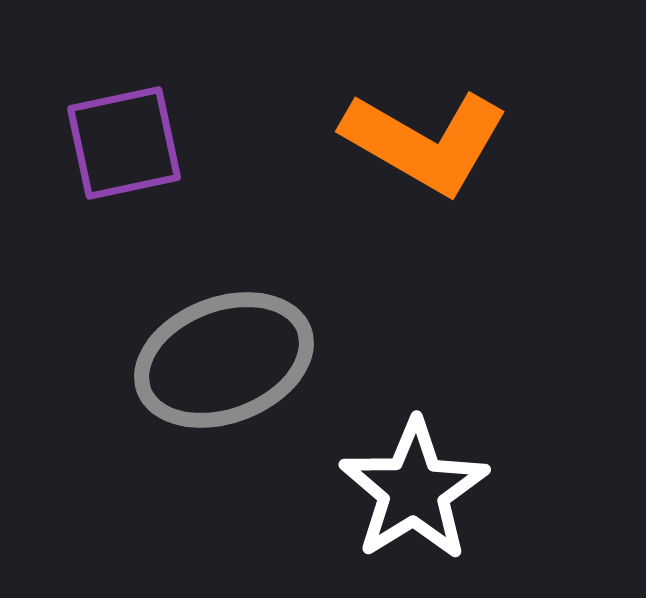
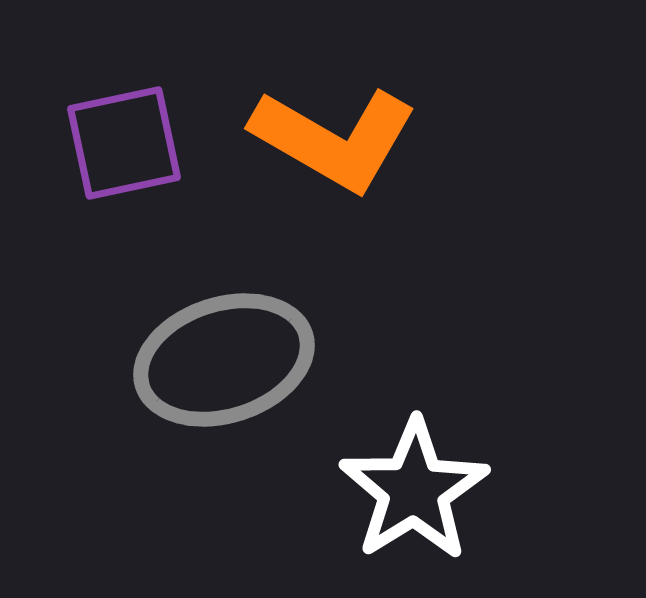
orange L-shape: moved 91 px left, 3 px up
gray ellipse: rotated 3 degrees clockwise
